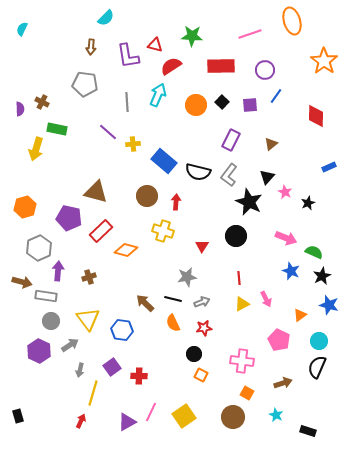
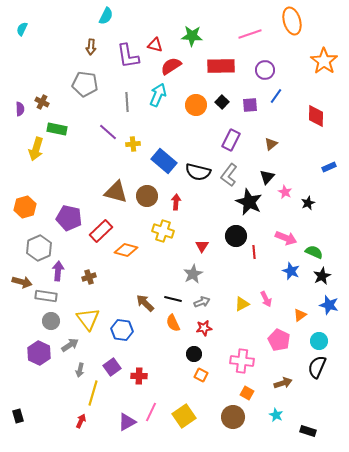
cyan semicircle at (106, 18): moved 2 px up; rotated 18 degrees counterclockwise
brown triangle at (96, 192): moved 20 px right
gray star at (187, 277): moved 6 px right, 3 px up; rotated 18 degrees counterclockwise
red line at (239, 278): moved 15 px right, 26 px up
purple hexagon at (39, 351): moved 2 px down
